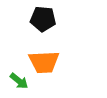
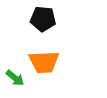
green arrow: moved 4 px left, 3 px up
